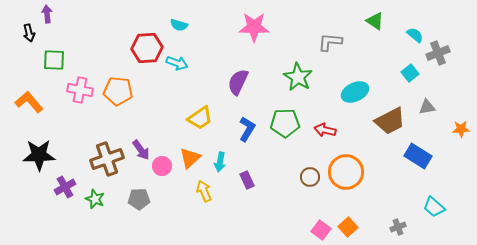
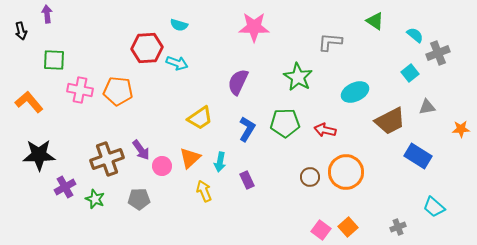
black arrow at (29, 33): moved 8 px left, 2 px up
